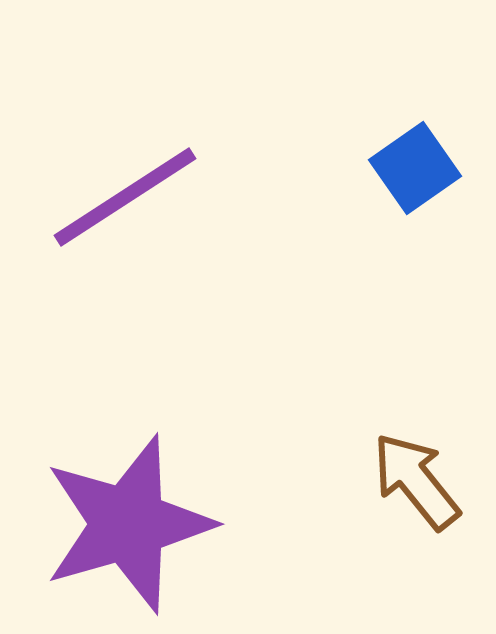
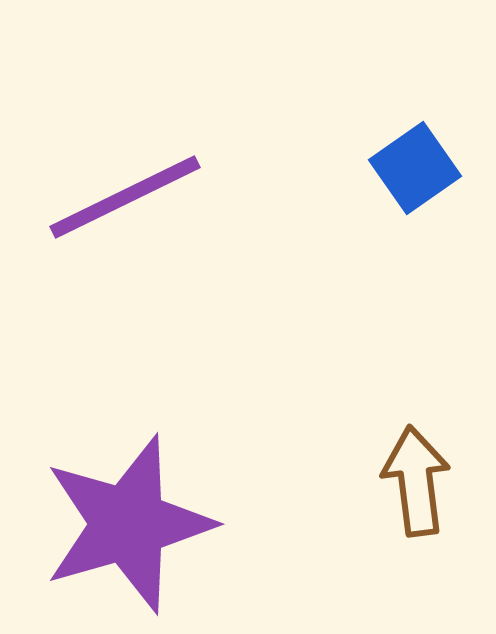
purple line: rotated 7 degrees clockwise
brown arrow: rotated 32 degrees clockwise
